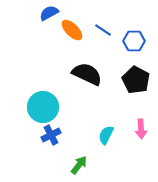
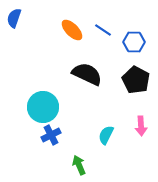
blue semicircle: moved 35 px left, 5 px down; rotated 42 degrees counterclockwise
blue hexagon: moved 1 px down
pink arrow: moved 3 px up
green arrow: rotated 60 degrees counterclockwise
